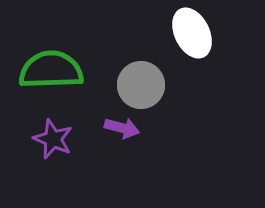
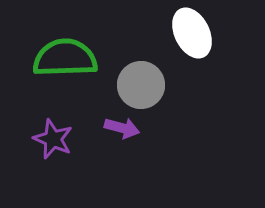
green semicircle: moved 14 px right, 12 px up
